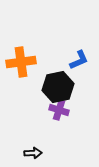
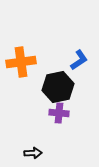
blue L-shape: rotated 10 degrees counterclockwise
purple cross: moved 3 px down; rotated 12 degrees counterclockwise
